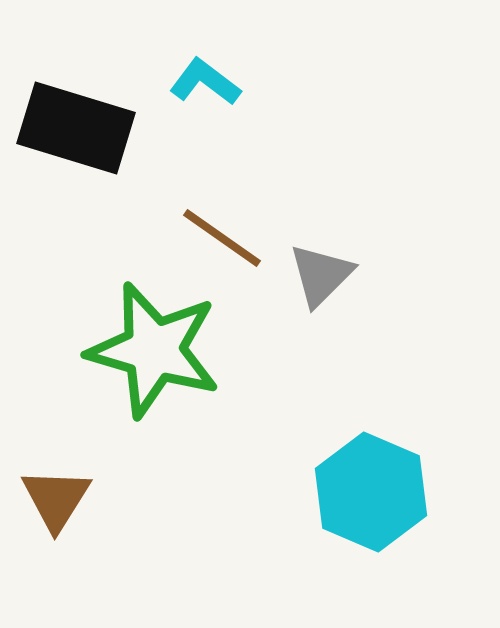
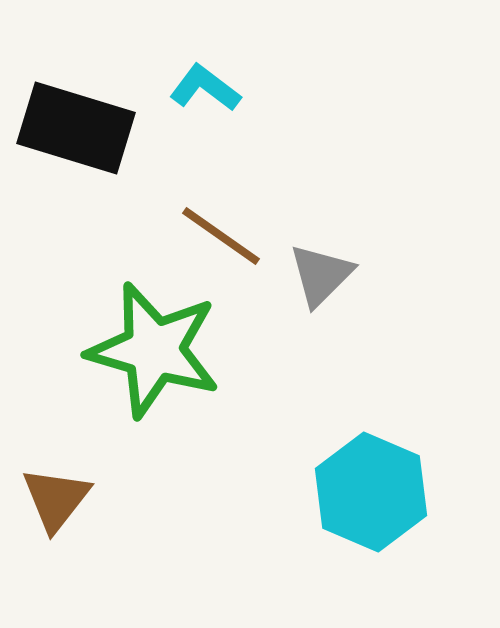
cyan L-shape: moved 6 px down
brown line: moved 1 px left, 2 px up
brown triangle: rotated 6 degrees clockwise
